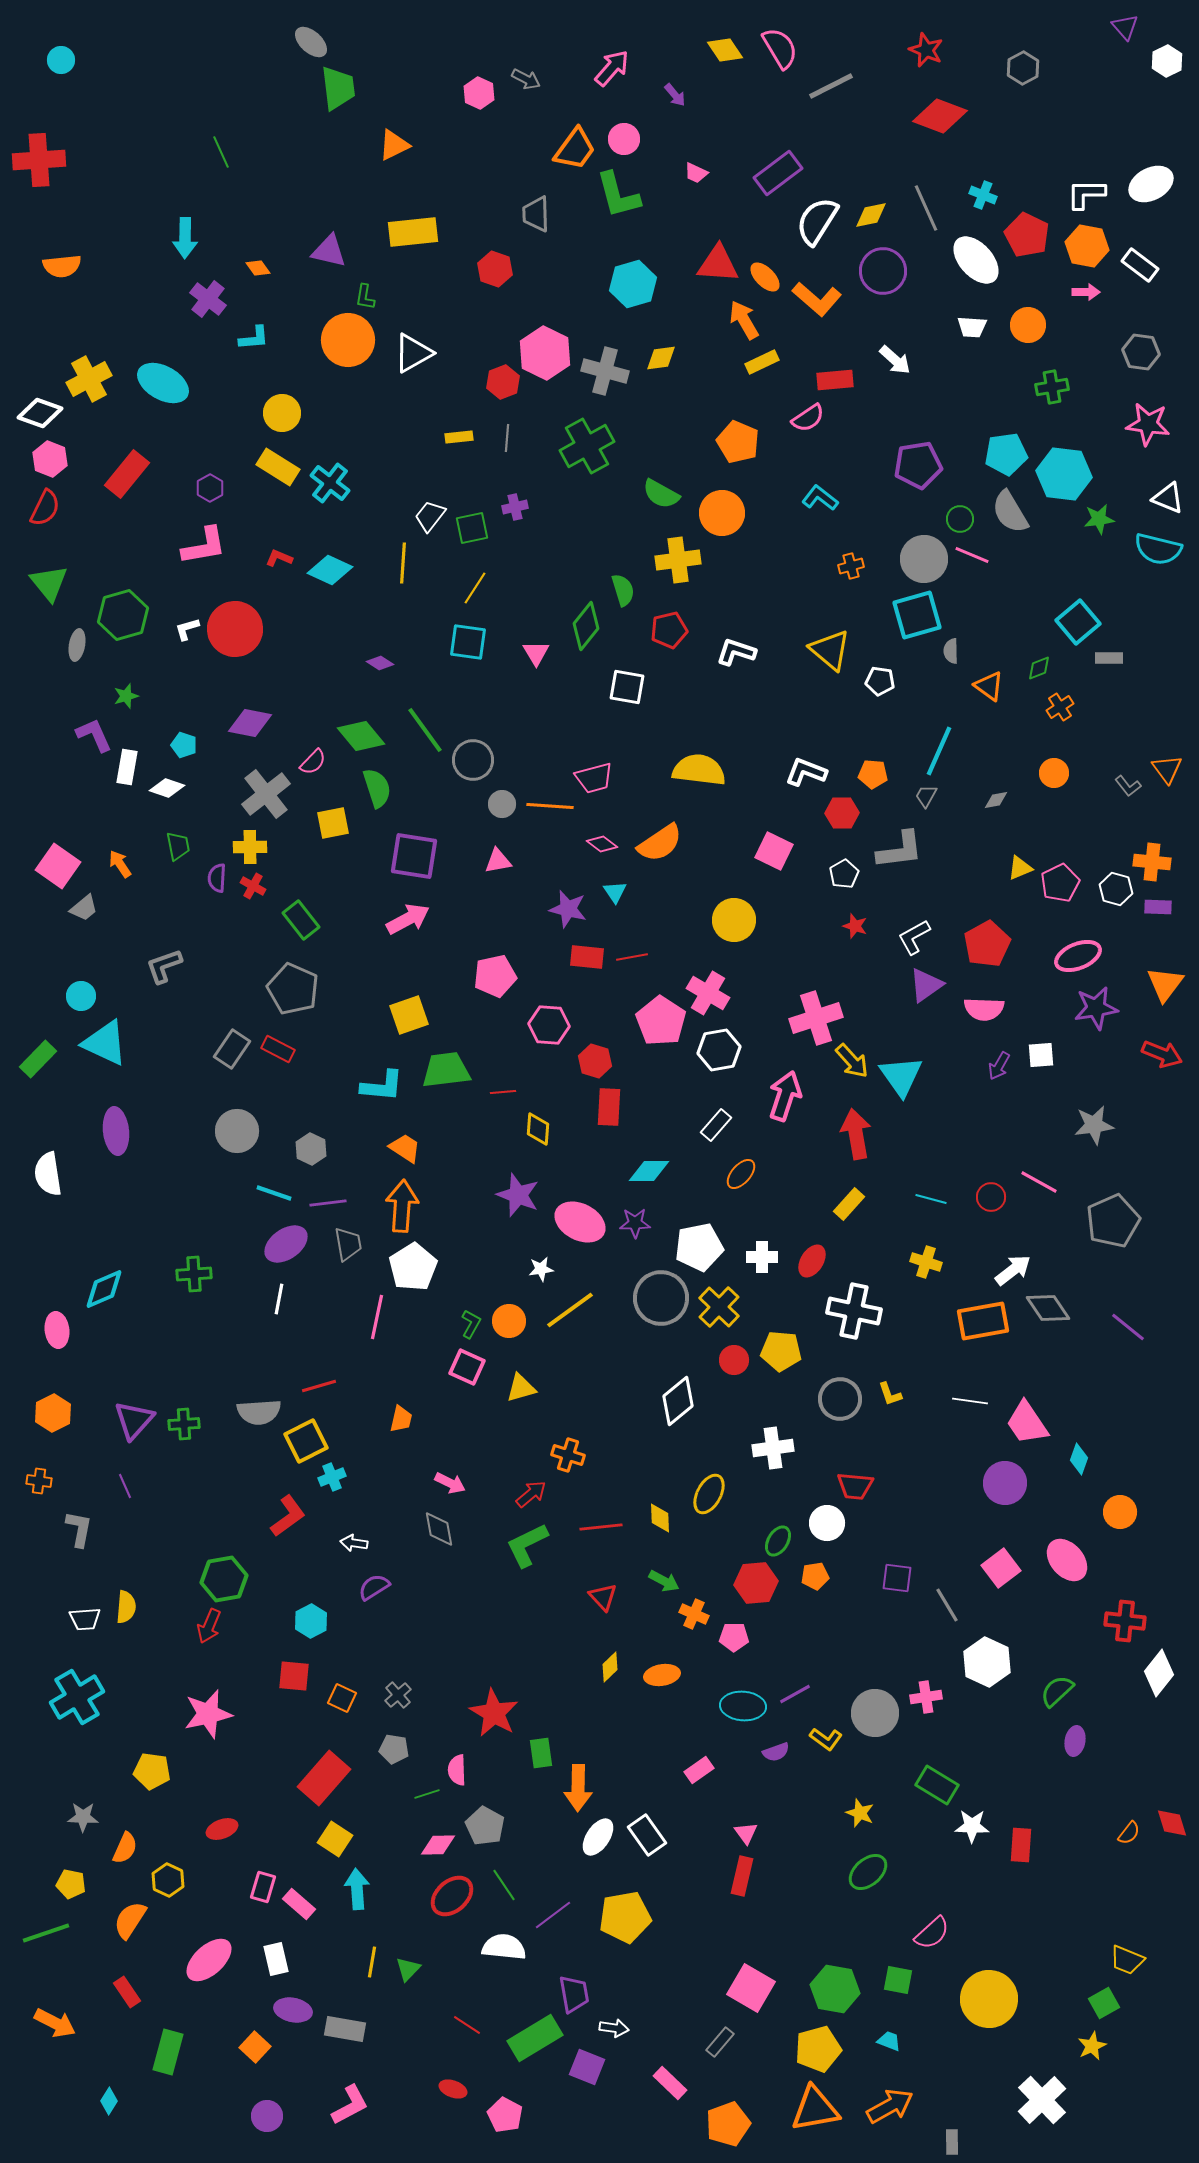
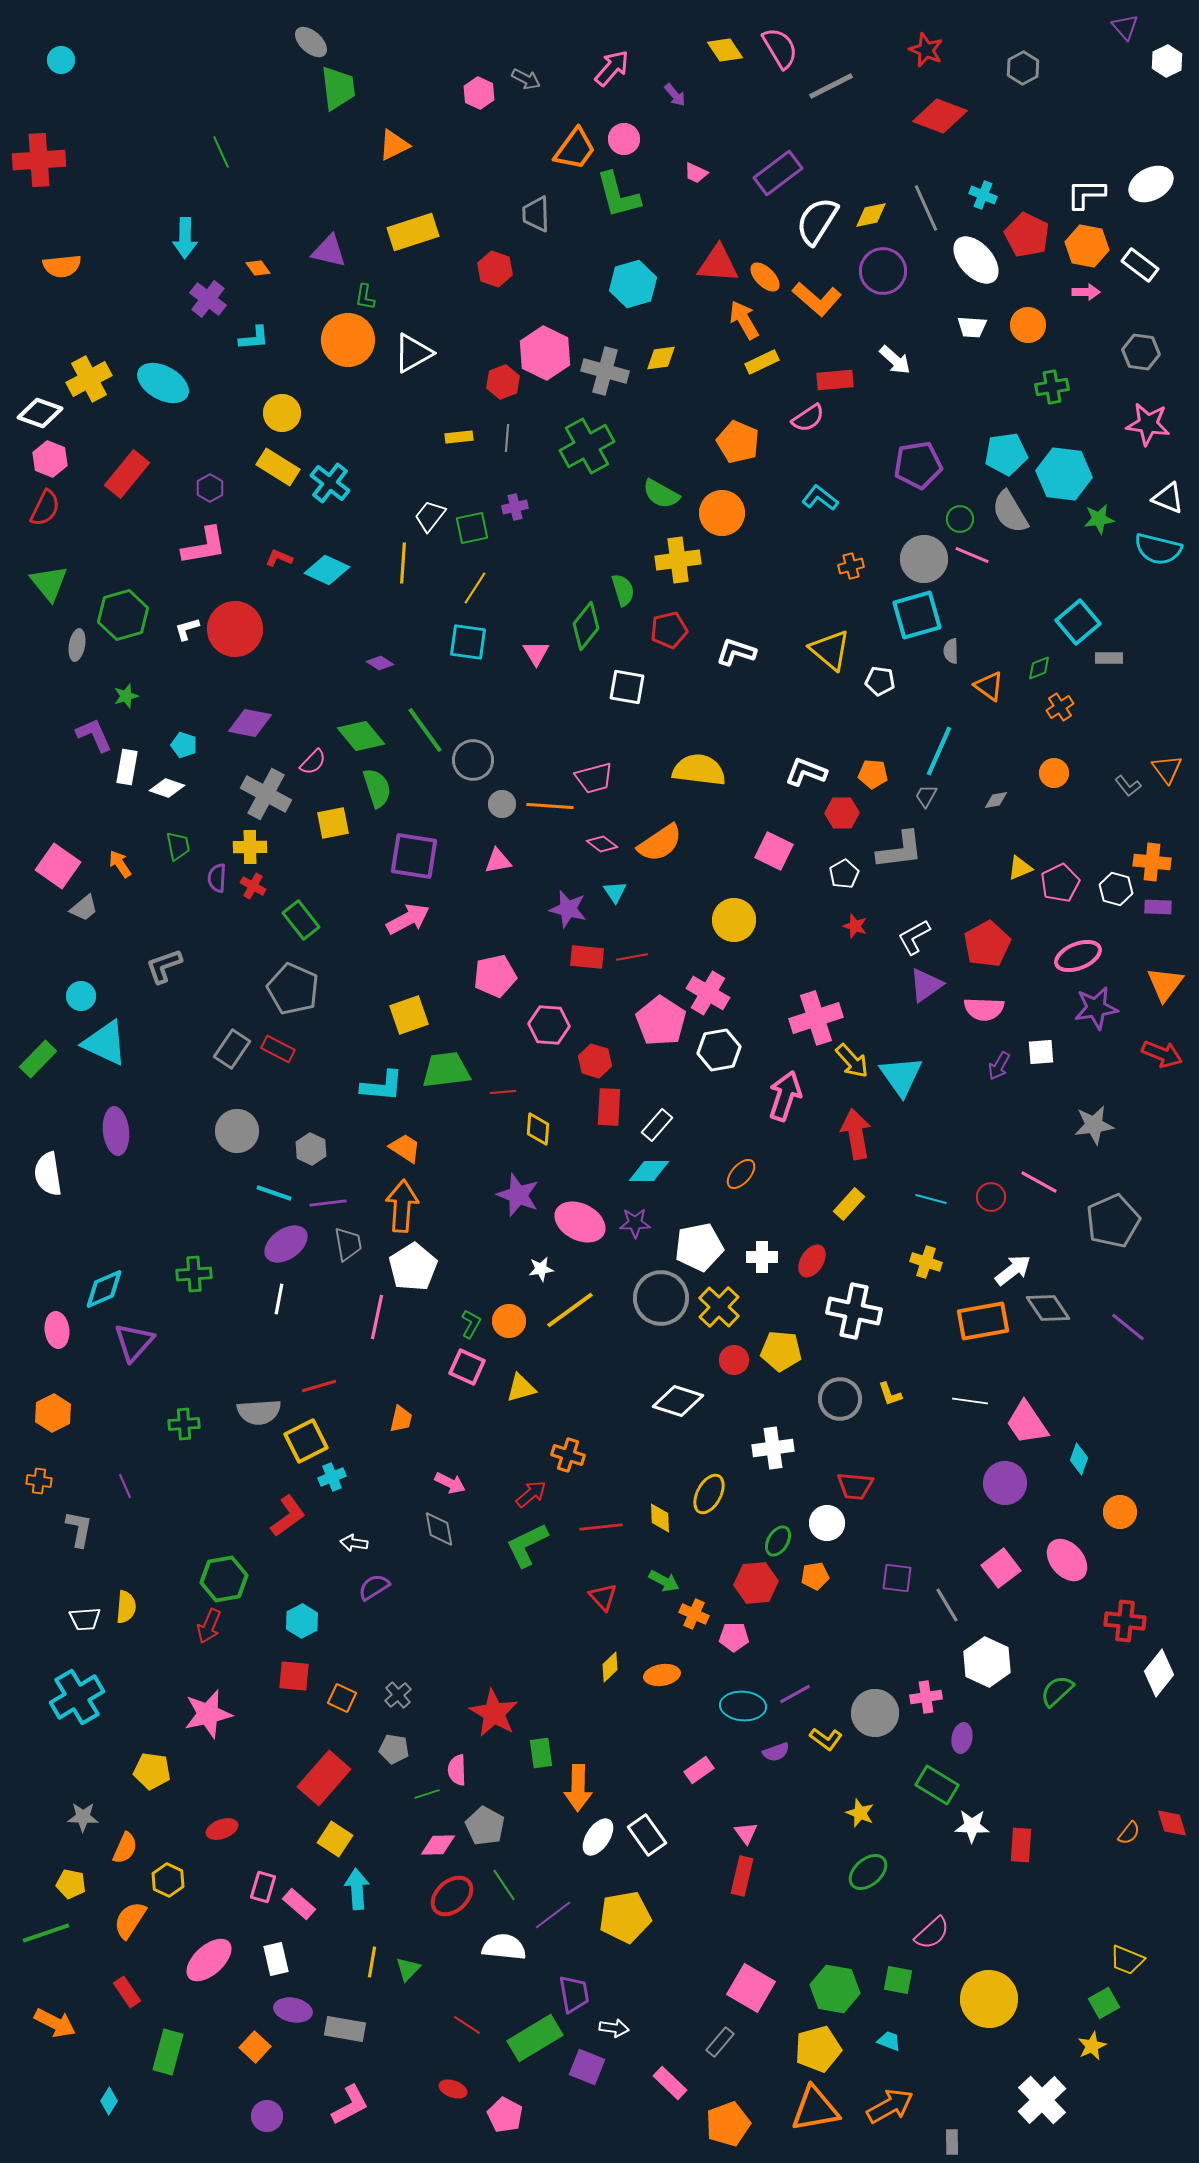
yellow rectangle at (413, 232): rotated 12 degrees counterclockwise
cyan diamond at (330, 570): moved 3 px left
gray cross at (266, 794): rotated 24 degrees counterclockwise
white square at (1041, 1055): moved 3 px up
white rectangle at (716, 1125): moved 59 px left
white diamond at (678, 1401): rotated 57 degrees clockwise
purple triangle at (134, 1420): moved 78 px up
cyan hexagon at (311, 1621): moved 9 px left
purple ellipse at (1075, 1741): moved 113 px left, 3 px up
